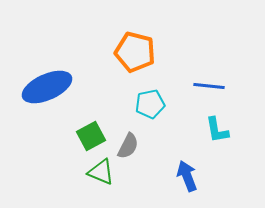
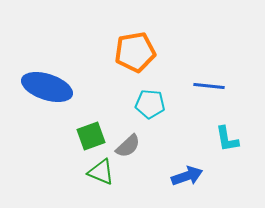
orange pentagon: rotated 24 degrees counterclockwise
blue ellipse: rotated 42 degrees clockwise
cyan pentagon: rotated 16 degrees clockwise
cyan L-shape: moved 10 px right, 9 px down
green square: rotated 8 degrees clockwise
gray semicircle: rotated 20 degrees clockwise
blue arrow: rotated 92 degrees clockwise
